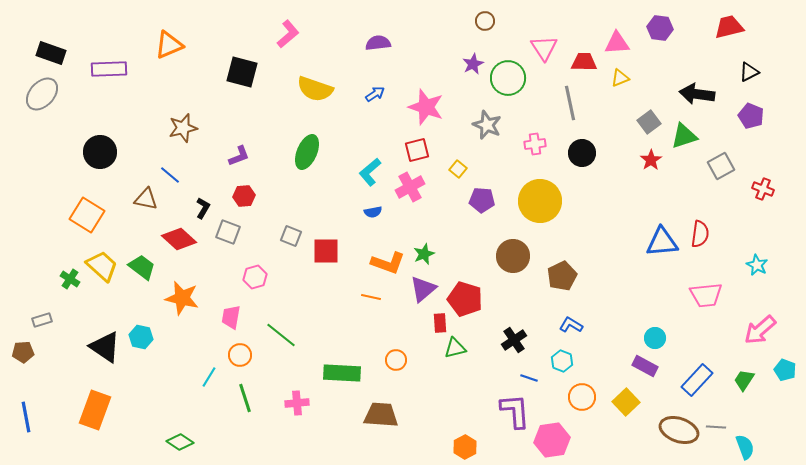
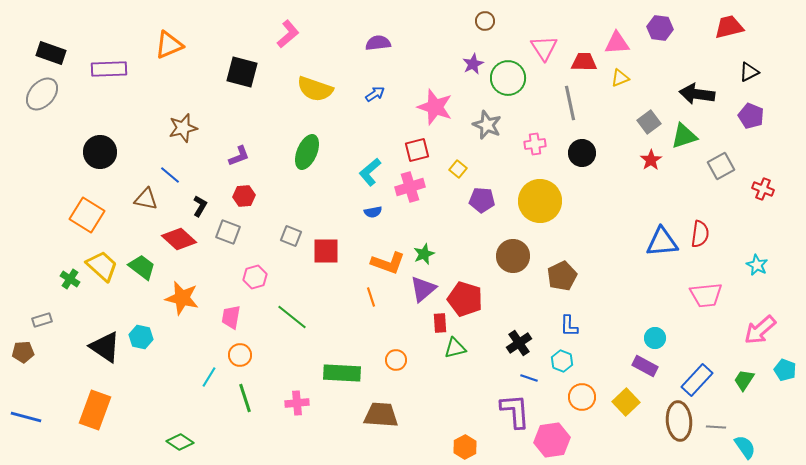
pink star at (426, 107): moved 9 px right
pink cross at (410, 187): rotated 12 degrees clockwise
black L-shape at (203, 208): moved 3 px left, 2 px up
orange line at (371, 297): rotated 60 degrees clockwise
blue L-shape at (571, 325): moved 2 px left, 1 px down; rotated 120 degrees counterclockwise
green line at (281, 335): moved 11 px right, 18 px up
black cross at (514, 340): moved 5 px right, 3 px down
blue line at (26, 417): rotated 64 degrees counterclockwise
brown ellipse at (679, 430): moved 9 px up; rotated 66 degrees clockwise
cyan semicircle at (745, 447): rotated 15 degrees counterclockwise
